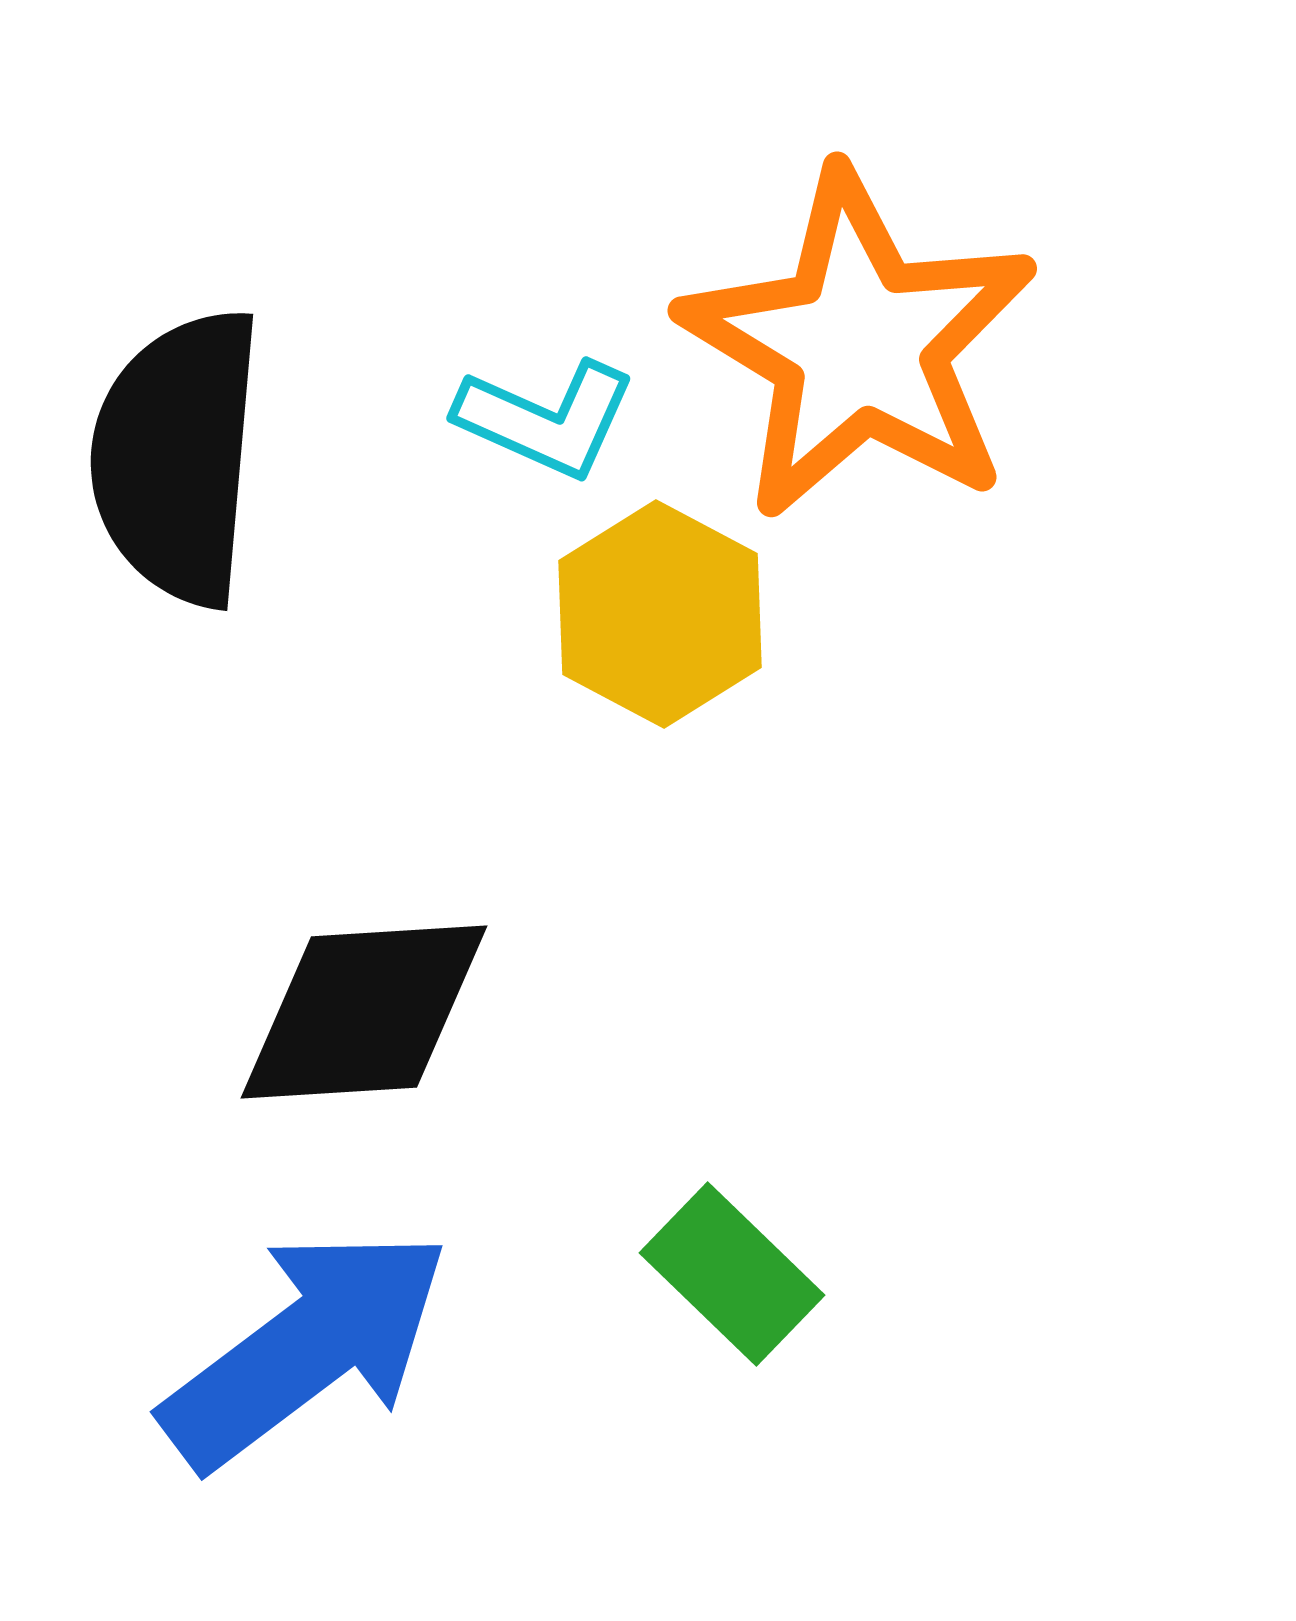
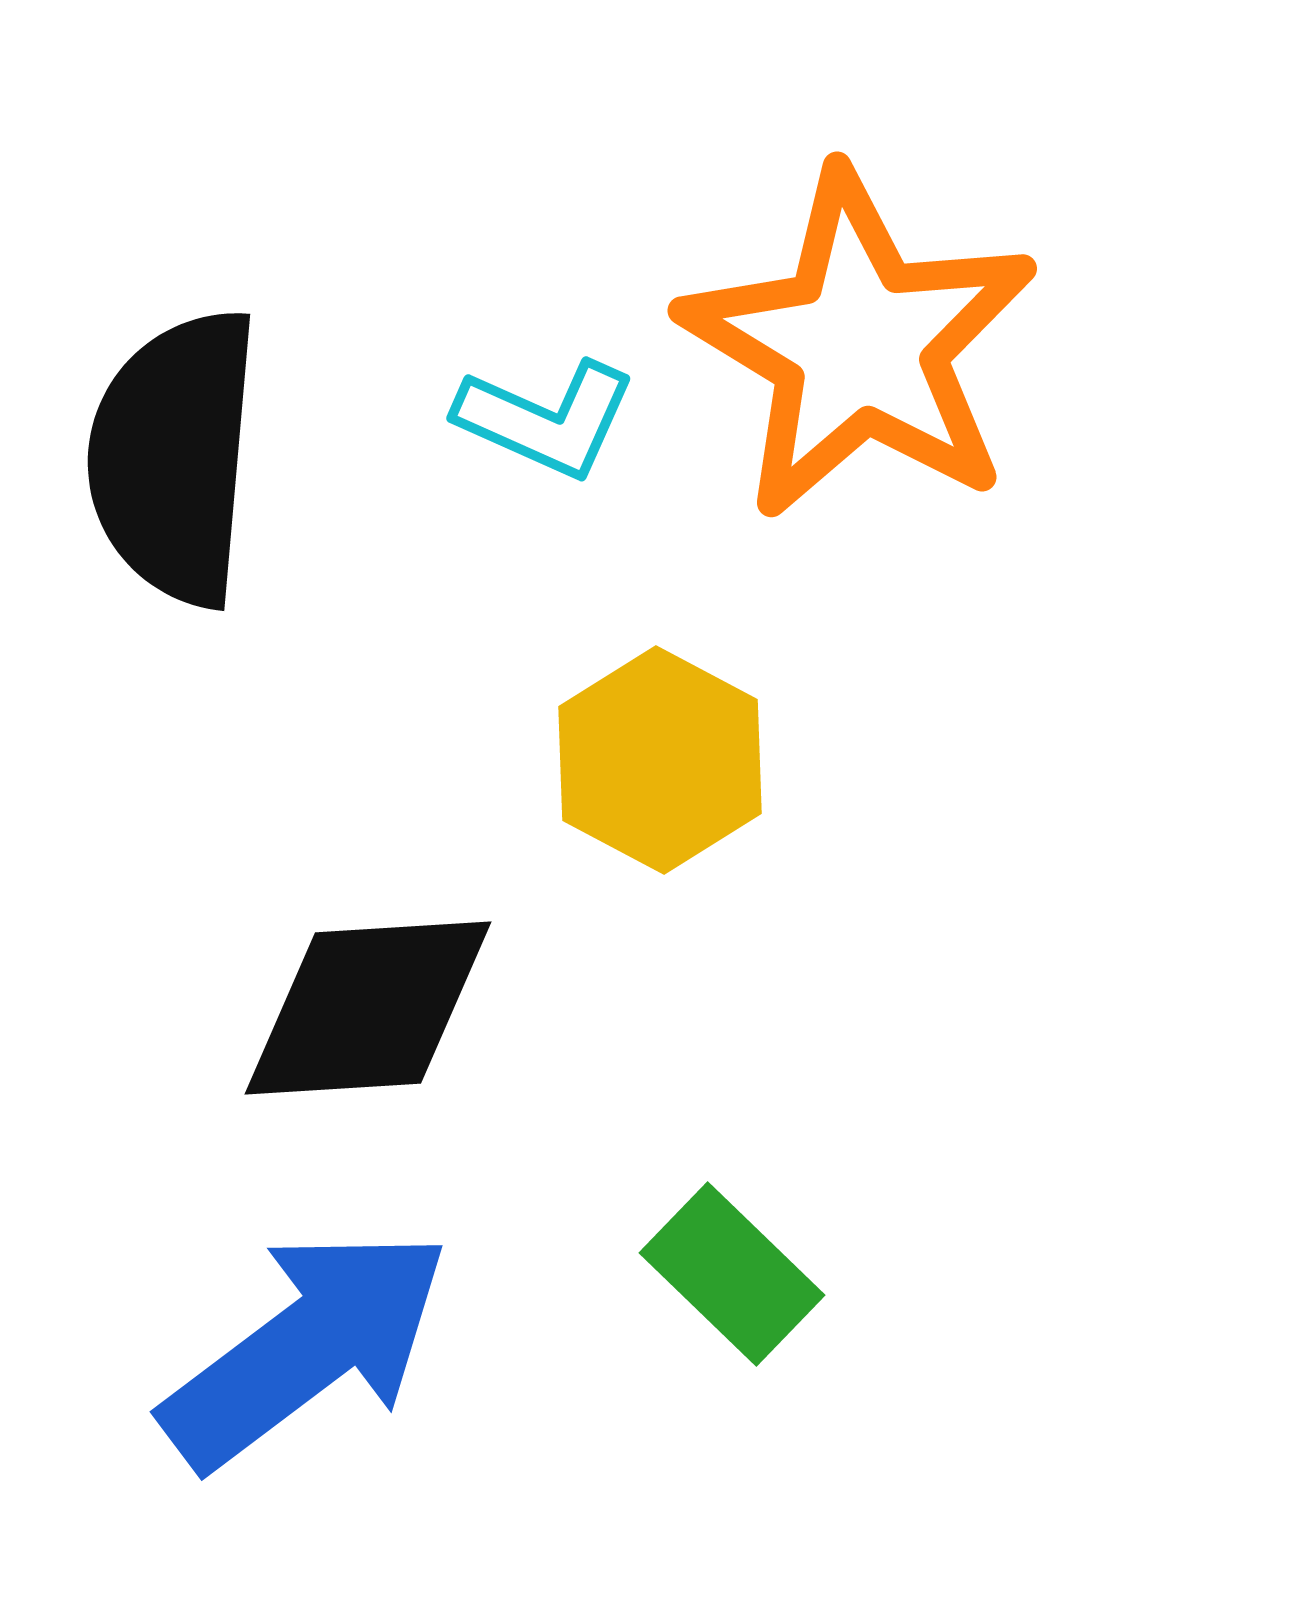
black semicircle: moved 3 px left
yellow hexagon: moved 146 px down
black diamond: moved 4 px right, 4 px up
